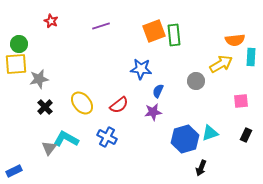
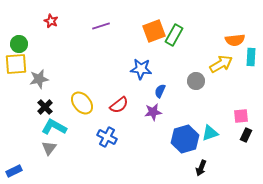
green rectangle: rotated 35 degrees clockwise
blue semicircle: moved 2 px right
pink square: moved 15 px down
cyan L-shape: moved 12 px left, 12 px up
